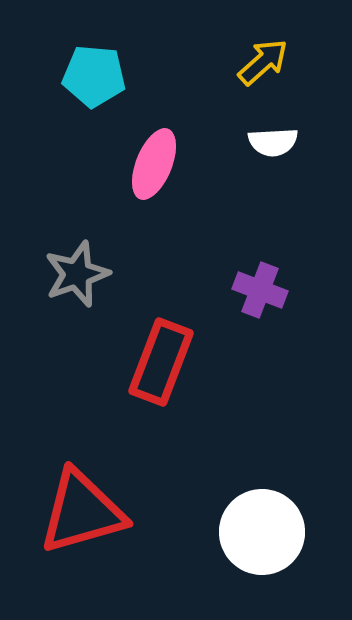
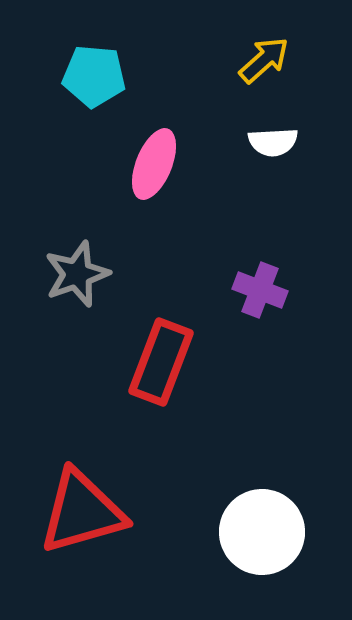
yellow arrow: moved 1 px right, 2 px up
